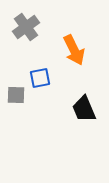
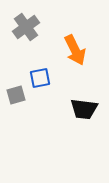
orange arrow: moved 1 px right
gray square: rotated 18 degrees counterclockwise
black trapezoid: rotated 60 degrees counterclockwise
